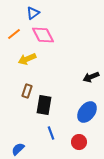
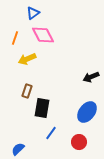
orange line: moved 1 px right, 4 px down; rotated 32 degrees counterclockwise
black rectangle: moved 2 px left, 3 px down
blue line: rotated 56 degrees clockwise
